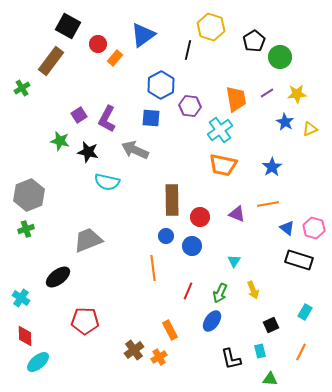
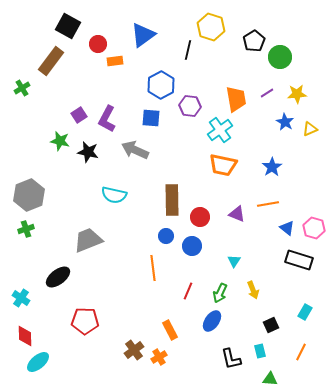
orange rectangle at (115, 58): moved 3 px down; rotated 42 degrees clockwise
cyan semicircle at (107, 182): moved 7 px right, 13 px down
